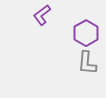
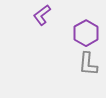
gray L-shape: moved 1 px right, 1 px down
